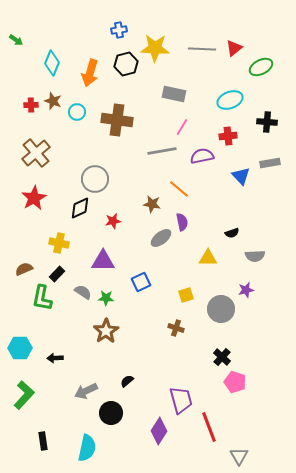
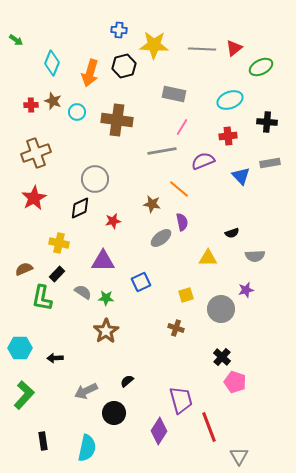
blue cross at (119, 30): rotated 14 degrees clockwise
yellow star at (155, 48): moved 1 px left, 3 px up
black hexagon at (126, 64): moved 2 px left, 2 px down
brown cross at (36, 153): rotated 20 degrees clockwise
purple semicircle at (202, 156): moved 1 px right, 5 px down; rotated 10 degrees counterclockwise
black circle at (111, 413): moved 3 px right
